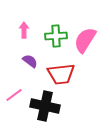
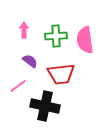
pink semicircle: rotated 40 degrees counterclockwise
pink line: moved 4 px right, 9 px up
